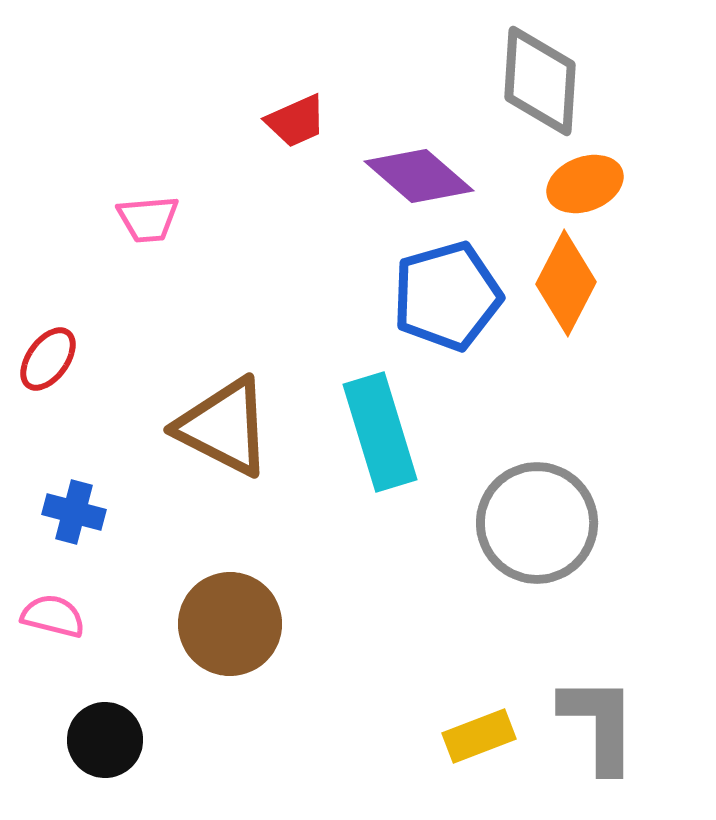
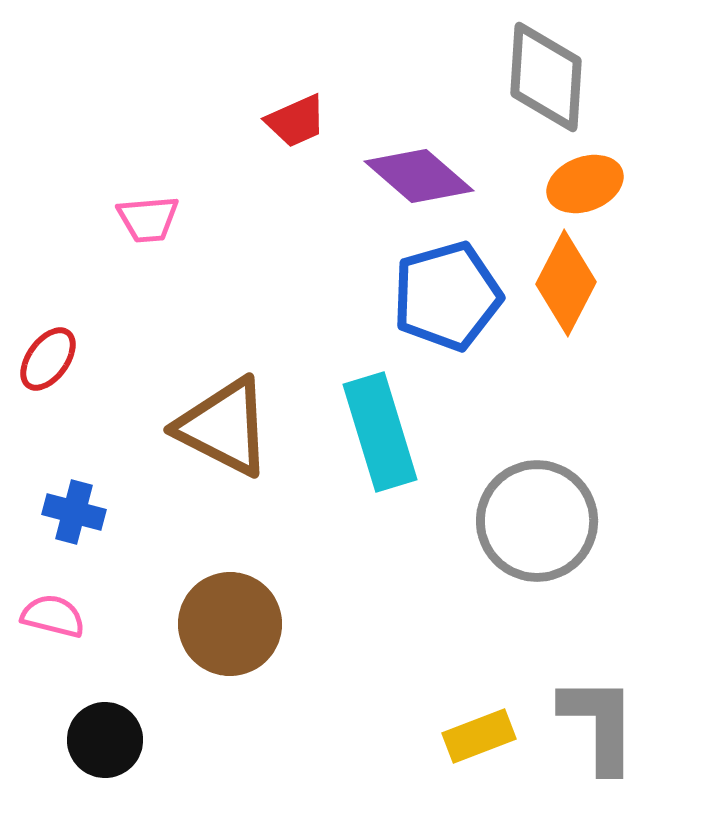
gray diamond: moved 6 px right, 4 px up
gray circle: moved 2 px up
